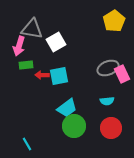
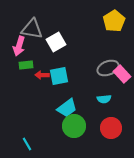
pink rectangle: rotated 18 degrees counterclockwise
cyan semicircle: moved 3 px left, 2 px up
